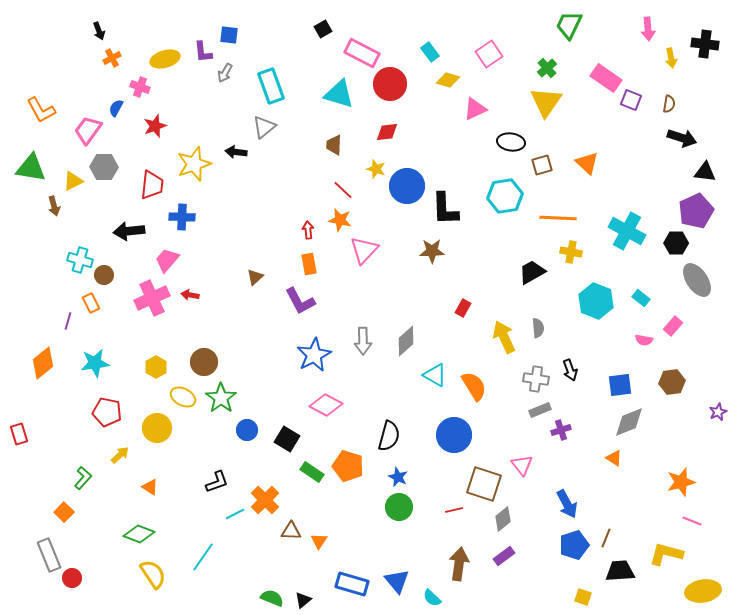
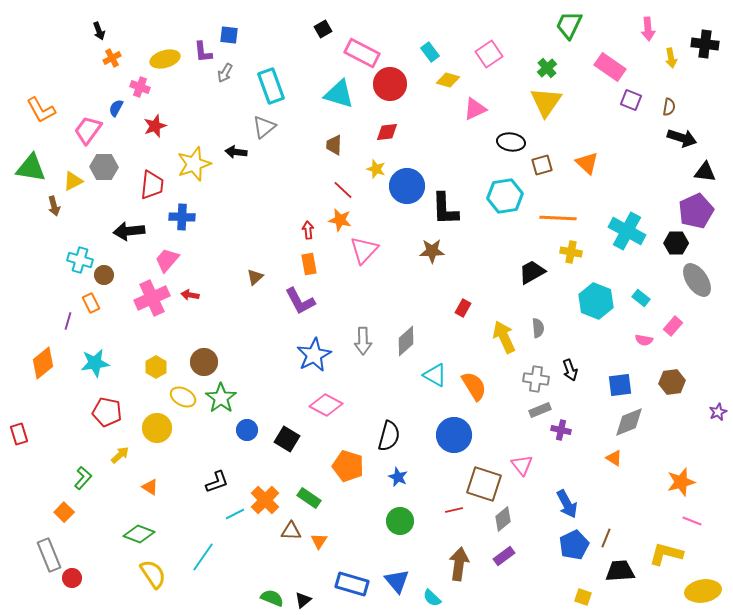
pink rectangle at (606, 78): moved 4 px right, 11 px up
brown semicircle at (669, 104): moved 3 px down
purple cross at (561, 430): rotated 30 degrees clockwise
green rectangle at (312, 472): moved 3 px left, 26 px down
green circle at (399, 507): moved 1 px right, 14 px down
blue pentagon at (574, 545): rotated 8 degrees counterclockwise
